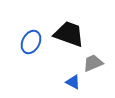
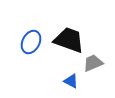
black trapezoid: moved 6 px down
blue triangle: moved 2 px left, 1 px up
